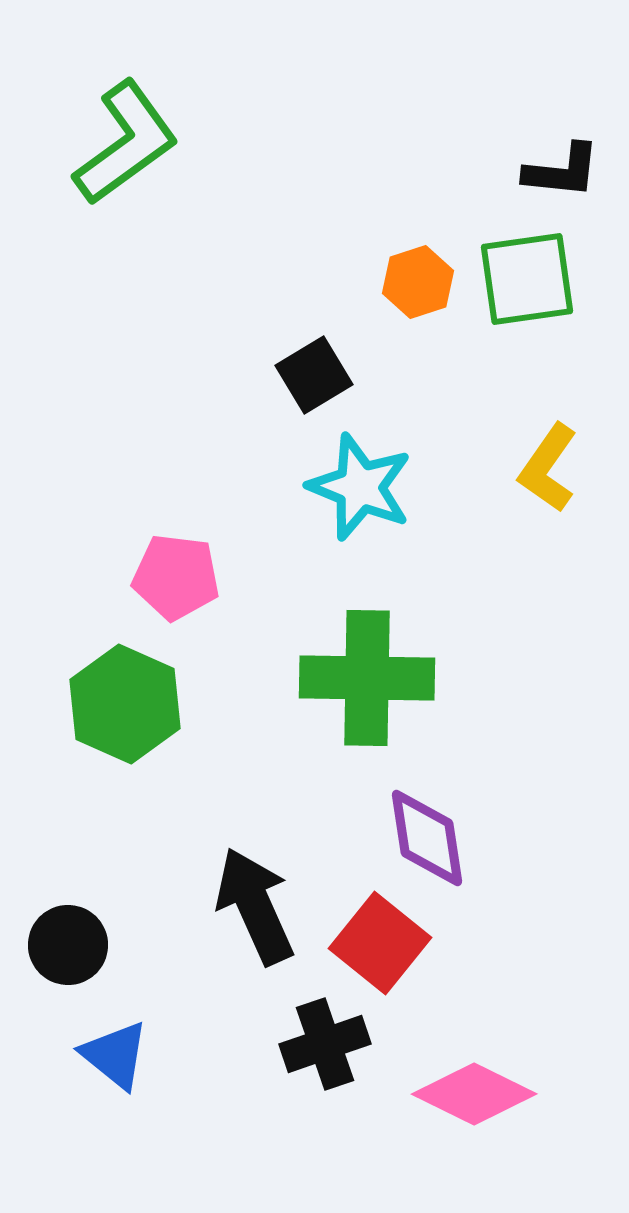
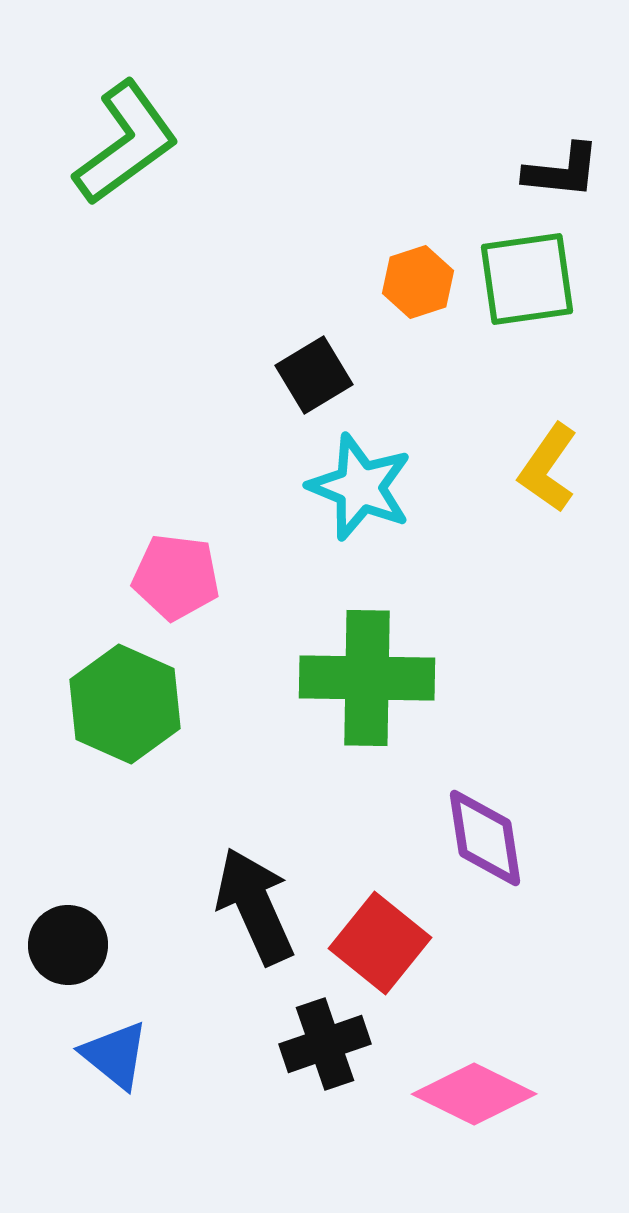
purple diamond: moved 58 px right
